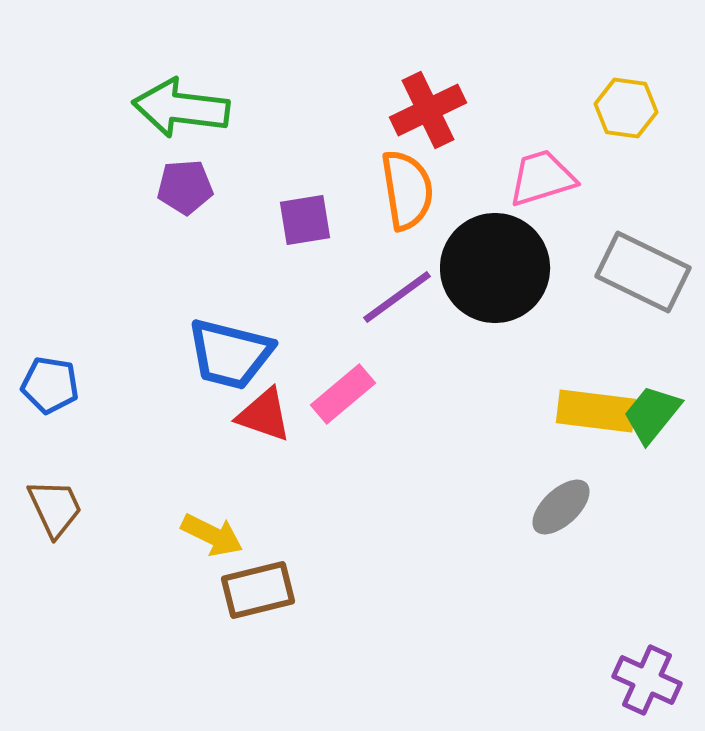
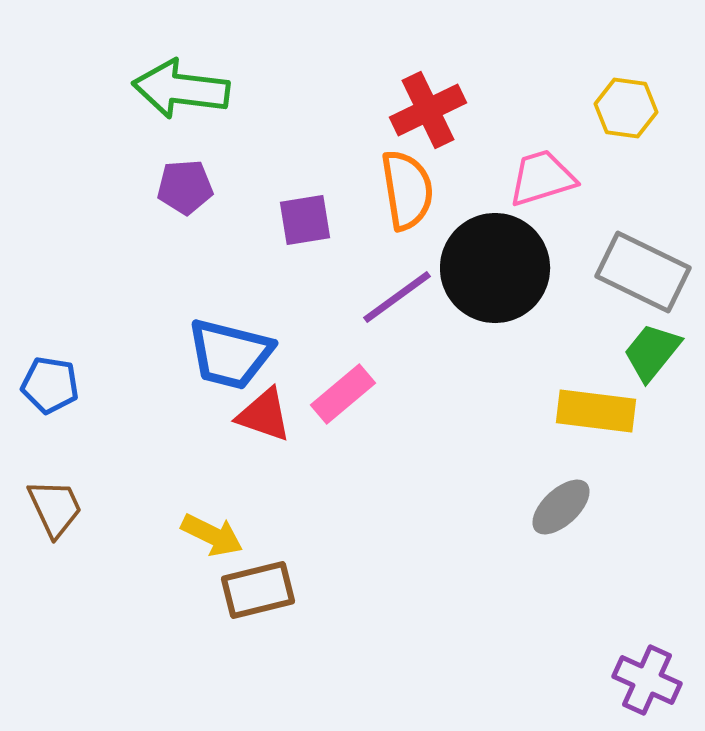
green arrow: moved 19 px up
green trapezoid: moved 62 px up
